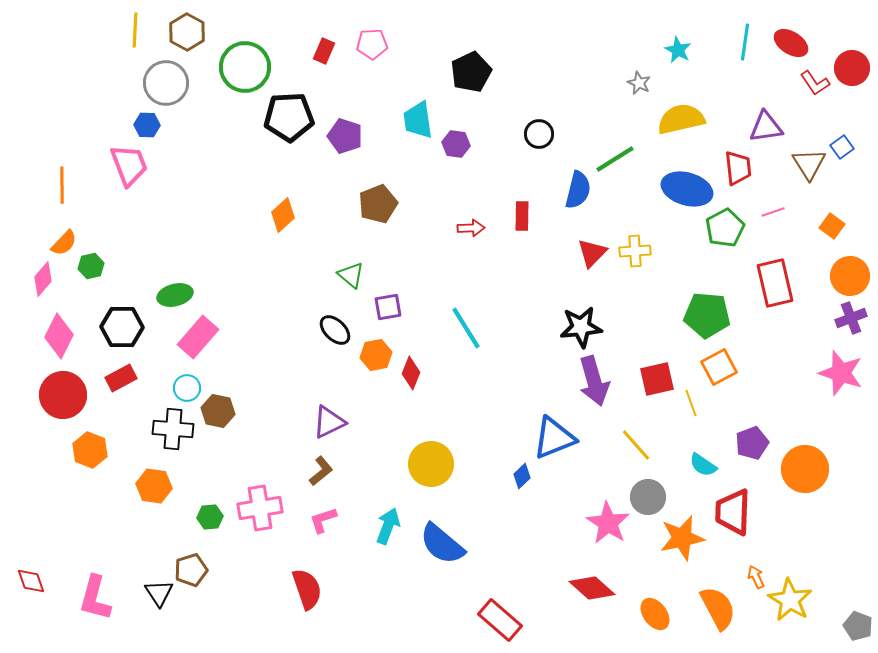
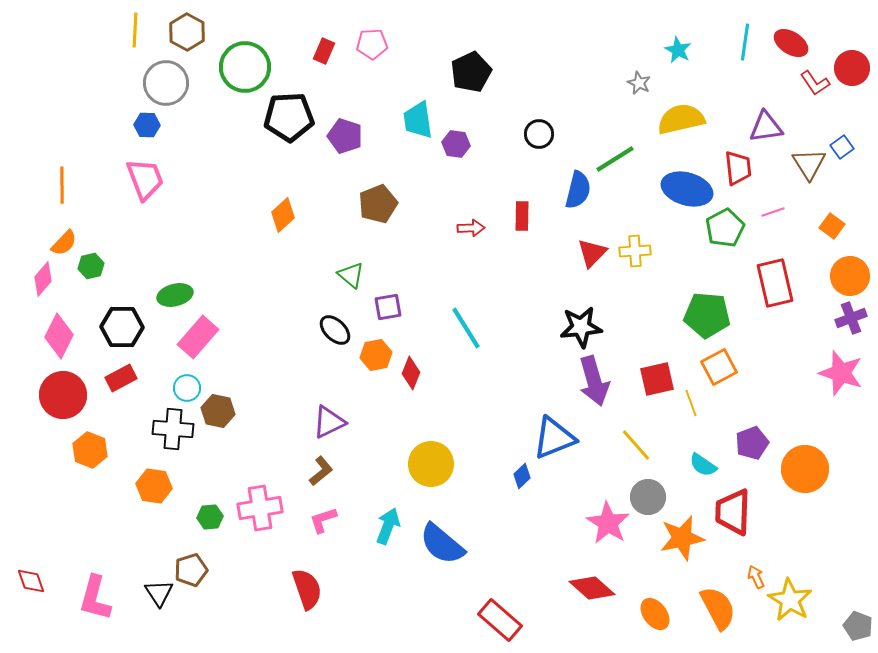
pink trapezoid at (129, 165): moved 16 px right, 14 px down
